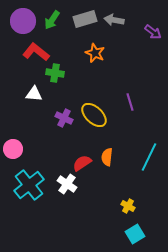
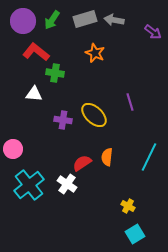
purple cross: moved 1 px left, 2 px down; rotated 18 degrees counterclockwise
